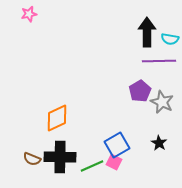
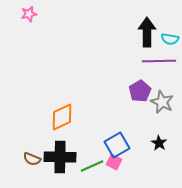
orange diamond: moved 5 px right, 1 px up
